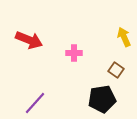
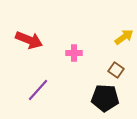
yellow arrow: rotated 78 degrees clockwise
black pentagon: moved 3 px right, 1 px up; rotated 12 degrees clockwise
purple line: moved 3 px right, 13 px up
